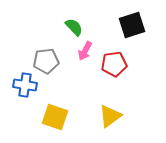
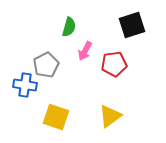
green semicircle: moved 5 px left; rotated 60 degrees clockwise
gray pentagon: moved 4 px down; rotated 20 degrees counterclockwise
yellow square: moved 1 px right
